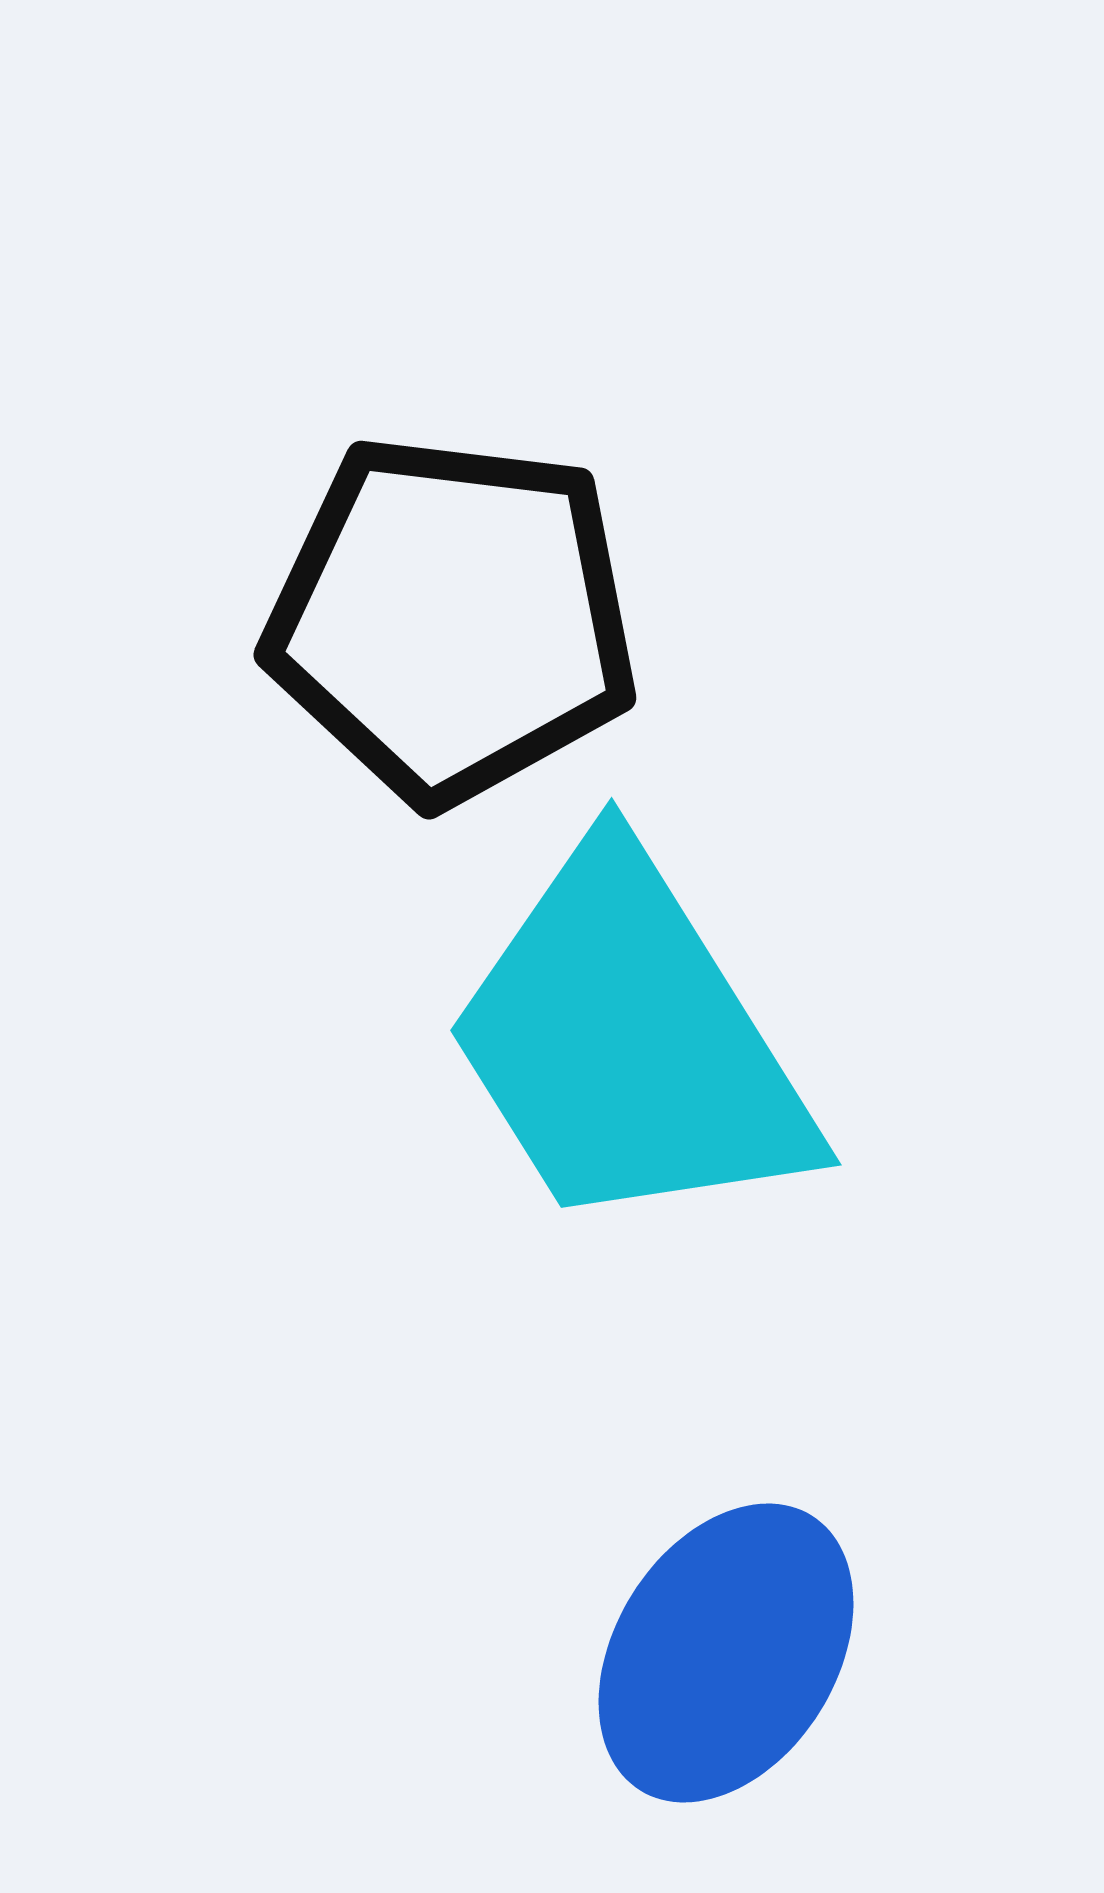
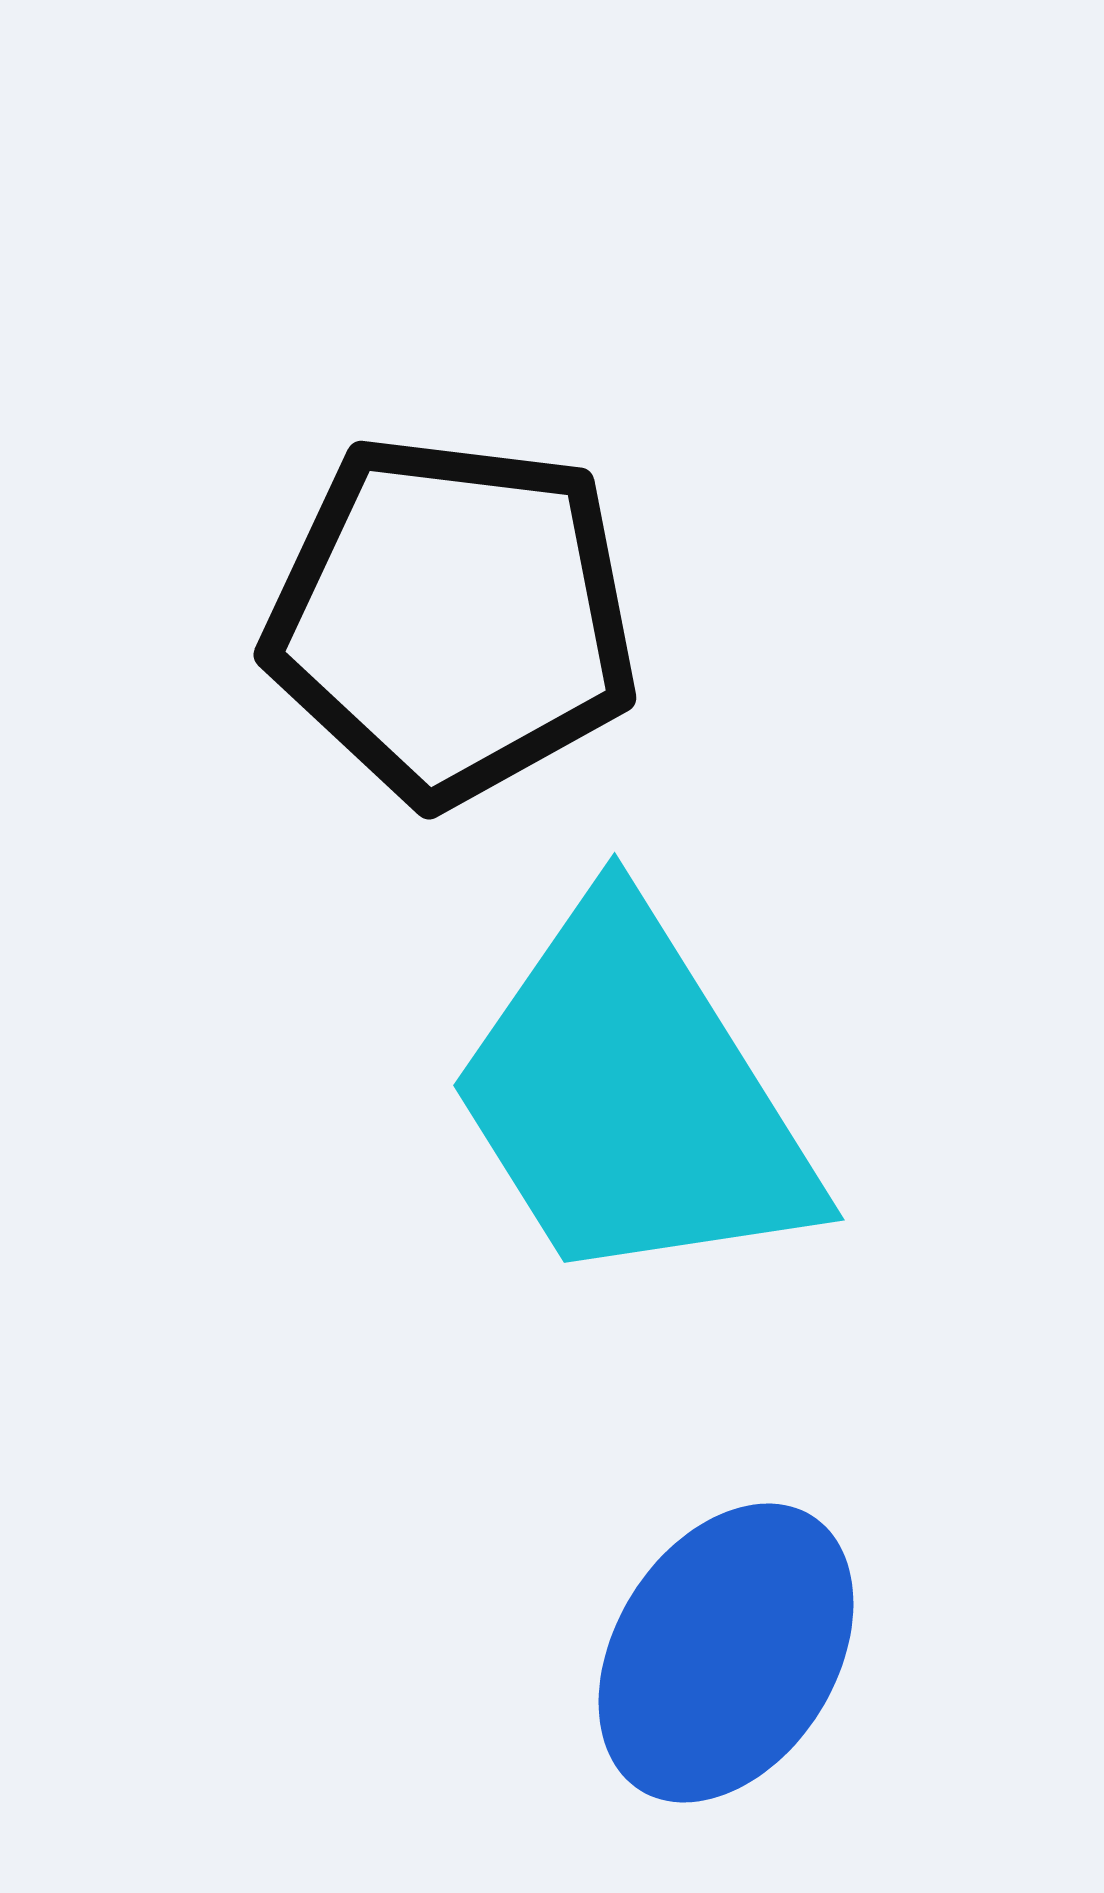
cyan trapezoid: moved 3 px right, 55 px down
